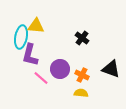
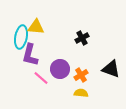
yellow triangle: moved 1 px down
black cross: rotated 24 degrees clockwise
orange cross: moved 1 px left; rotated 32 degrees clockwise
